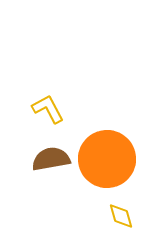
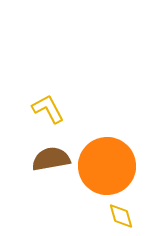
orange circle: moved 7 px down
